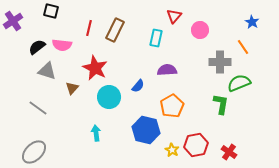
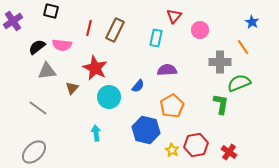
gray triangle: rotated 24 degrees counterclockwise
